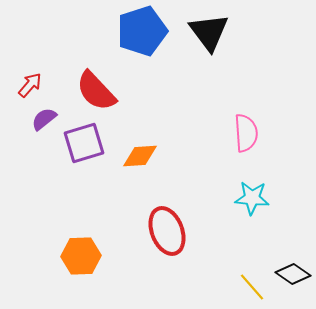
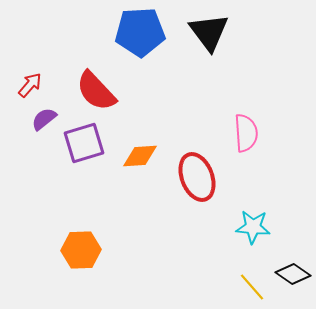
blue pentagon: moved 2 px left, 1 px down; rotated 15 degrees clockwise
cyan star: moved 1 px right, 29 px down
red ellipse: moved 30 px right, 54 px up
orange hexagon: moved 6 px up
